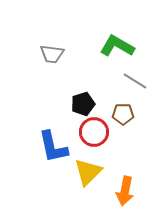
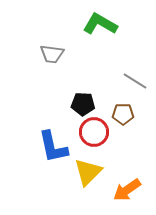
green L-shape: moved 17 px left, 22 px up
black pentagon: rotated 20 degrees clockwise
orange arrow: moved 2 px right, 1 px up; rotated 44 degrees clockwise
